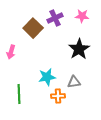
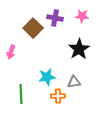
purple cross: rotated 35 degrees clockwise
green line: moved 2 px right
